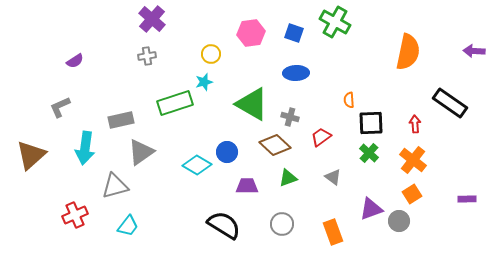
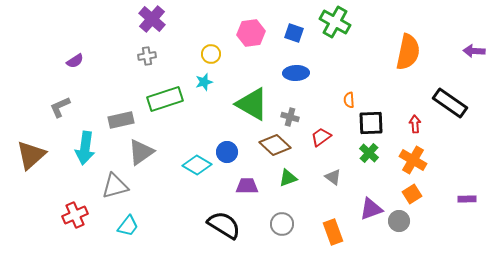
green rectangle at (175, 103): moved 10 px left, 4 px up
orange cross at (413, 160): rotated 8 degrees counterclockwise
